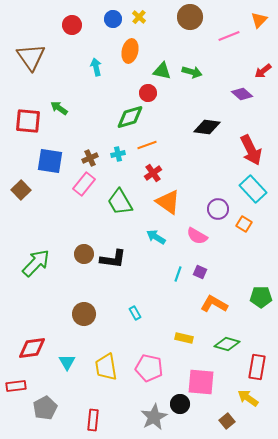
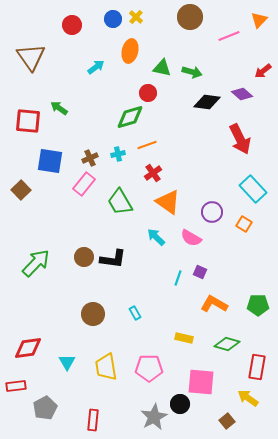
yellow cross at (139, 17): moved 3 px left
cyan arrow at (96, 67): rotated 66 degrees clockwise
green triangle at (162, 71): moved 3 px up
black diamond at (207, 127): moved 25 px up
red arrow at (251, 150): moved 11 px left, 11 px up
purple circle at (218, 209): moved 6 px left, 3 px down
pink semicircle at (197, 236): moved 6 px left, 2 px down
cyan arrow at (156, 237): rotated 12 degrees clockwise
brown circle at (84, 254): moved 3 px down
cyan line at (178, 274): moved 4 px down
green pentagon at (261, 297): moved 3 px left, 8 px down
brown circle at (84, 314): moved 9 px right
red diamond at (32, 348): moved 4 px left
pink pentagon at (149, 368): rotated 12 degrees counterclockwise
